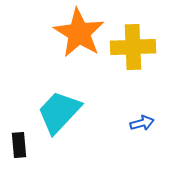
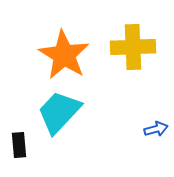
orange star: moved 15 px left, 22 px down
blue arrow: moved 14 px right, 6 px down
